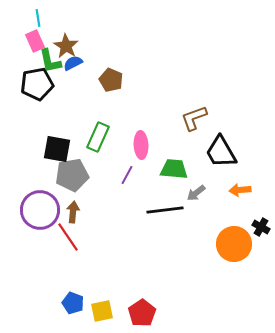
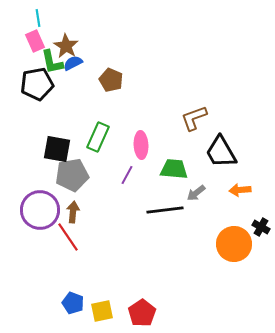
green L-shape: moved 2 px right, 1 px down
